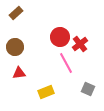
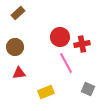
brown rectangle: moved 2 px right
red cross: moved 2 px right; rotated 28 degrees clockwise
